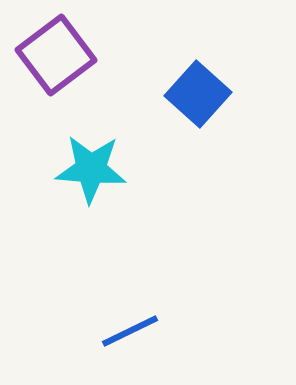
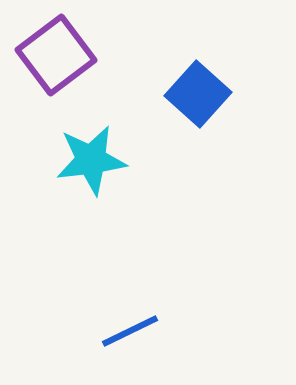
cyan star: moved 9 px up; rotated 12 degrees counterclockwise
